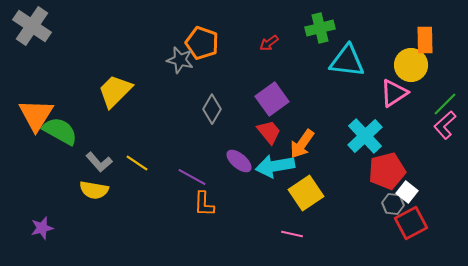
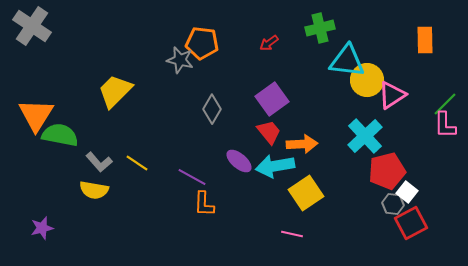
orange pentagon: rotated 12 degrees counterclockwise
yellow circle: moved 44 px left, 15 px down
pink triangle: moved 2 px left, 2 px down
pink L-shape: rotated 48 degrees counterclockwise
green semicircle: moved 4 px down; rotated 18 degrees counterclockwise
orange arrow: rotated 128 degrees counterclockwise
